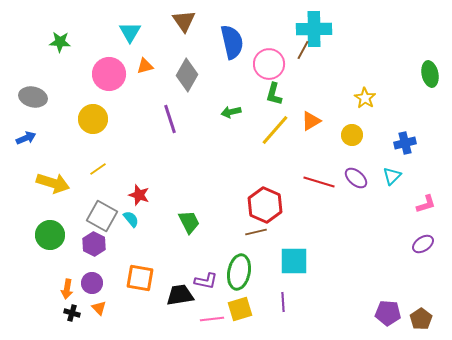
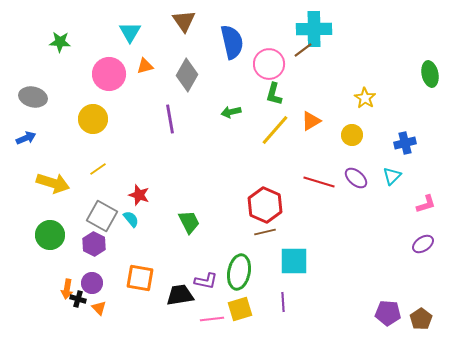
brown line at (303, 50): rotated 24 degrees clockwise
purple line at (170, 119): rotated 8 degrees clockwise
brown line at (256, 232): moved 9 px right
black cross at (72, 313): moved 6 px right, 14 px up
